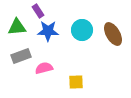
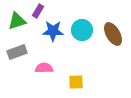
purple rectangle: rotated 64 degrees clockwise
green triangle: moved 6 px up; rotated 12 degrees counterclockwise
blue star: moved 5 px right
gray rectangle: moved 4 px left, 4 px up
pink semicircle: rotated 12 degrees clockwise
